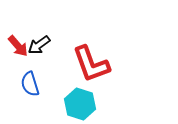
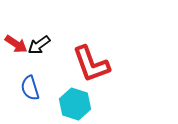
red arrow: moved 2 px left, 2 px up; rotated 15 degrees counterclockwise
blue semicircle: moved 4 px down
cyan hexagon: moved 5 px left
